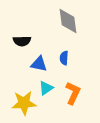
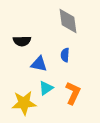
blue semicircle: moved 1 px right, 3 px up
